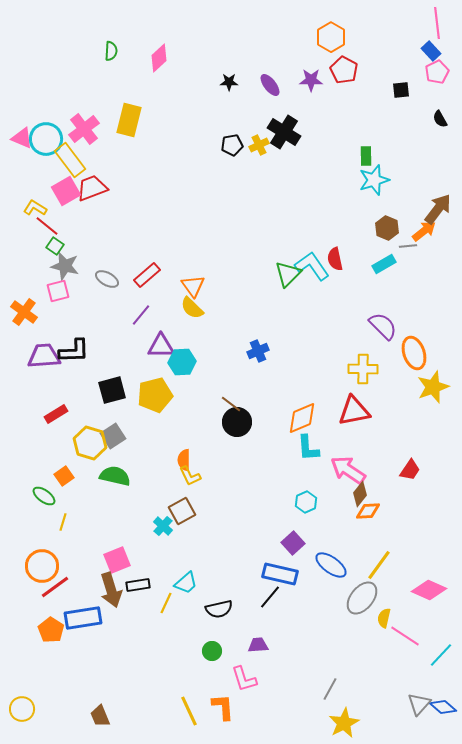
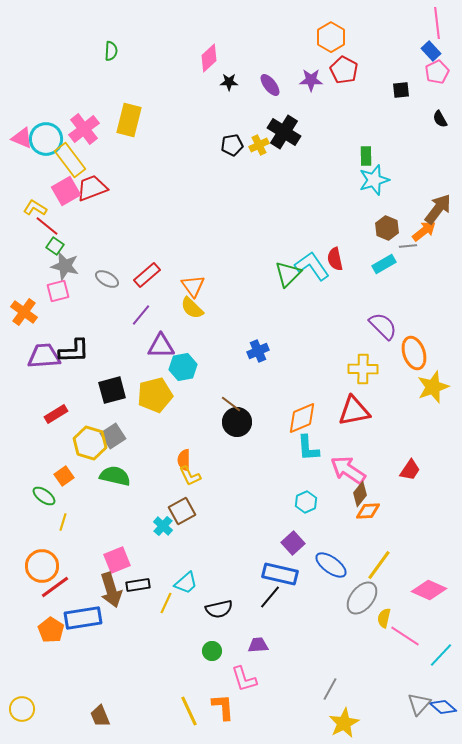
pink diamond at (159, 58): moved 50 px right
cyan hexagon at (182, 362): moved 1 px right, 5 px down; rotated 8 degrees counterclockwise
